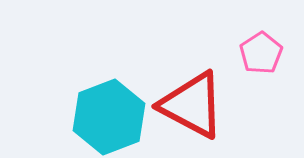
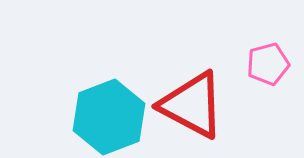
pink pentagon: moved 7 px right, 11 px down; rotated 18 degrees clockwise
